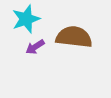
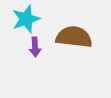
purple arrow: rotated 60 degrees counterclockwise
